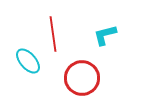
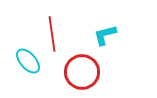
red line: moved 1 px left
red circle: moved 6 px up
